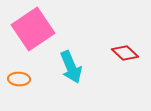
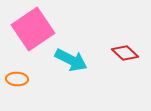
cyan arrow: moved 7 px up; rotated 40 degrees counterclockwise
orange ellipse: moved 2 px left
